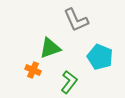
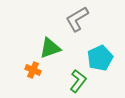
gray L-shape: moved 1 px right, 1 px up; rotated 84 degrees clockwise
cyan pentagon: moved 1 px down; rotated 25 degrees clockwise
green L-shape: moved 9 px right, 1 px up
